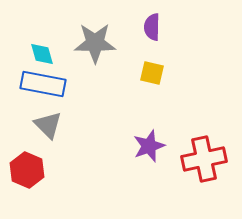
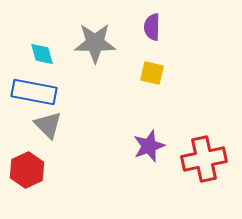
blue rectangle: moved 9 px left, 8 px down
red hexagon: rotated 12 degrees clockwise
